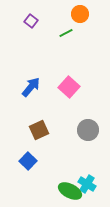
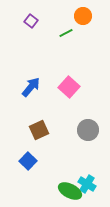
orange circle: moved 3 px right, 2 px down
